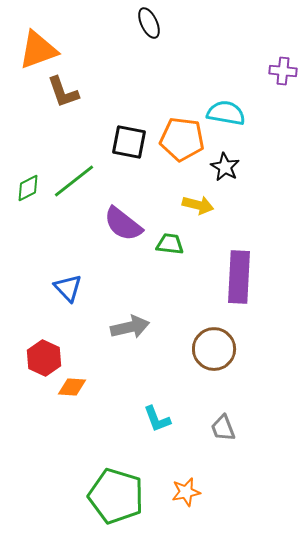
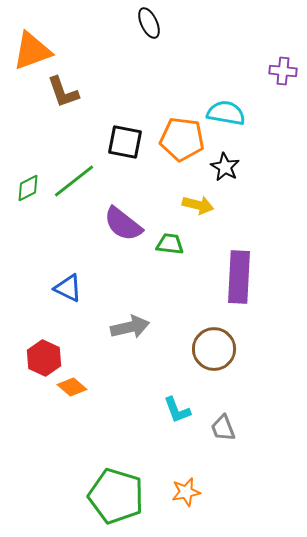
orange triangle: moved 6 px left, 1 px down
black square: moved 4 px left
blue triangle: rotated 20 degrees counterclockwise
orange diamond: rotated 36 degrees clockwise
cyan L-shape: moved 20 px right, 9 px up
